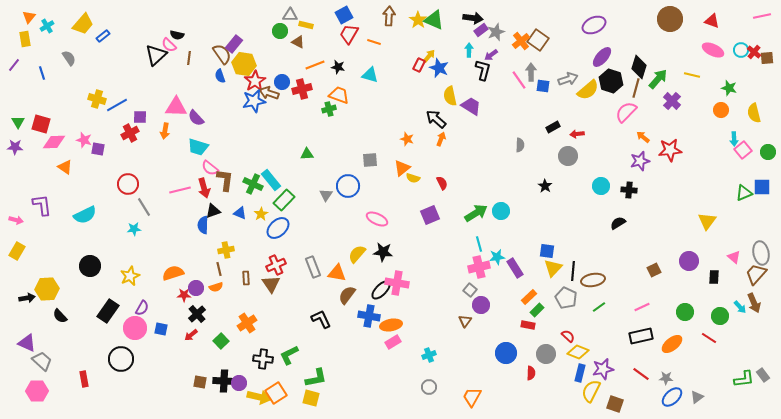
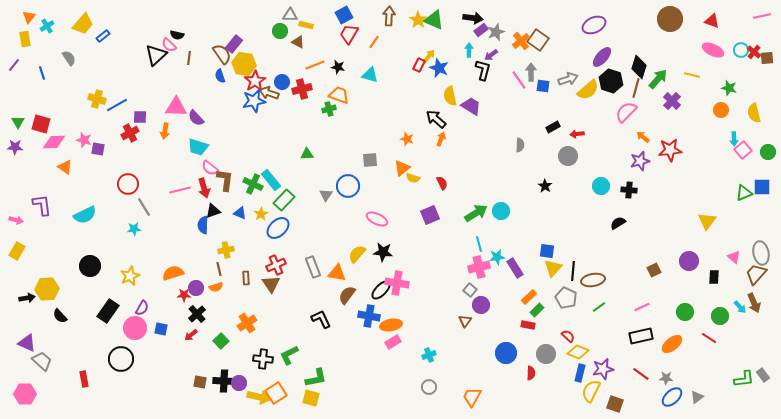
orange line at (374, 42): rotated 72 degrees counterclockwise
pink hexagon at (37, 391): moved 12 px left, 3 px down
